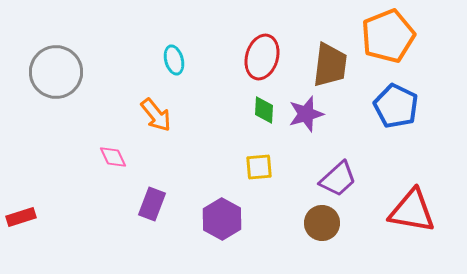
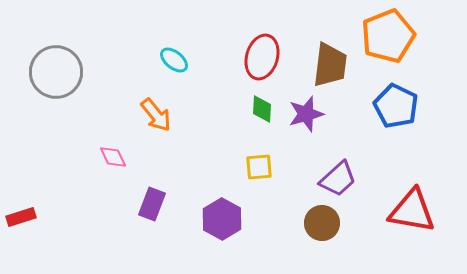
cyan ellipse: rotated 36 degrees counterclockwise
green diamond: moved 2 px left, 1 px up
